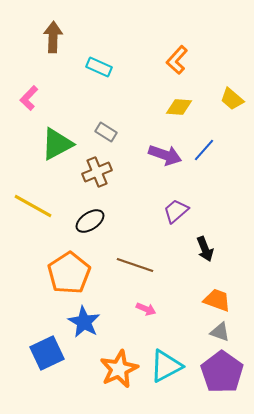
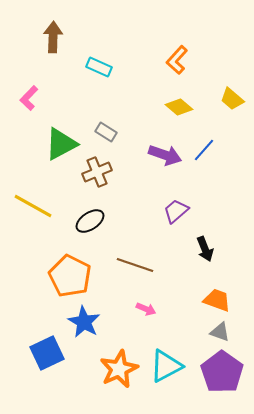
yellow diamond: rotated 36 degrees clockwise
green triangle: moved 4 px right
orange pentagon: moved 1 px right, 3 px down; rotated 12 degrees counterclockwise
